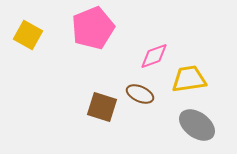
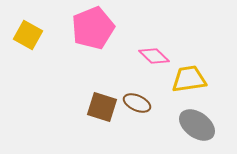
pink diamond: rotated 64 degrees clockwise
brown ellipse: moved 3 px left, 9 px down
